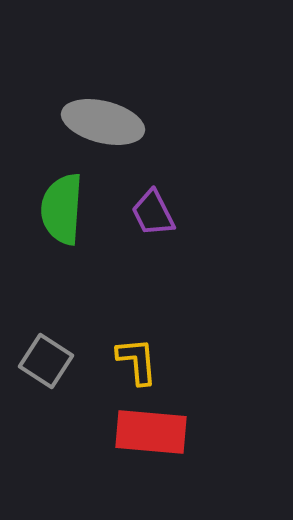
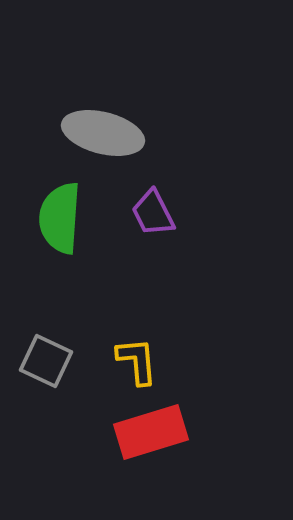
gray ellipse: moved 11 px down
green semicircle: moved 2 px left, 9 px down
gray square: rotated 8 degrees counterclockwise
red rectangle: rotated 22 degrees counterclockwise
